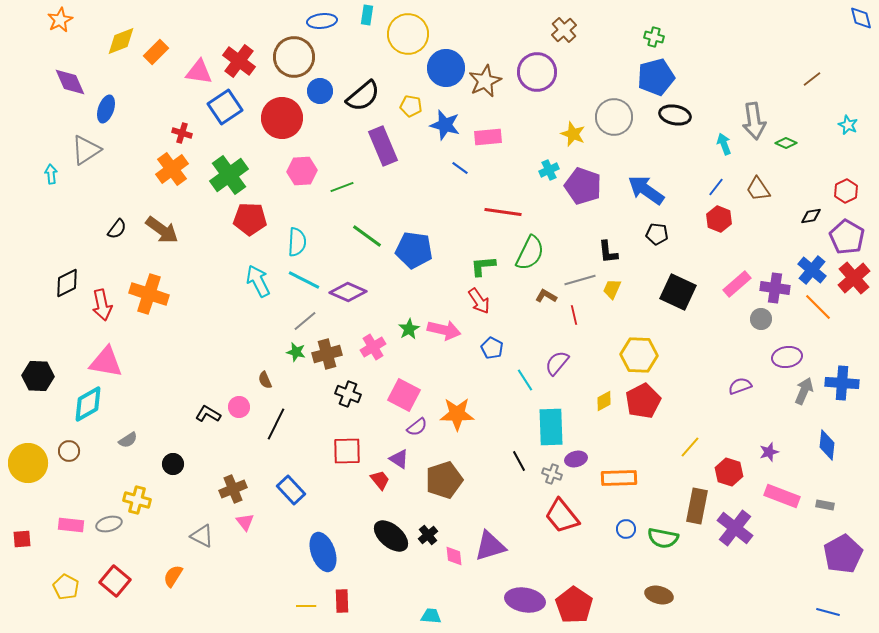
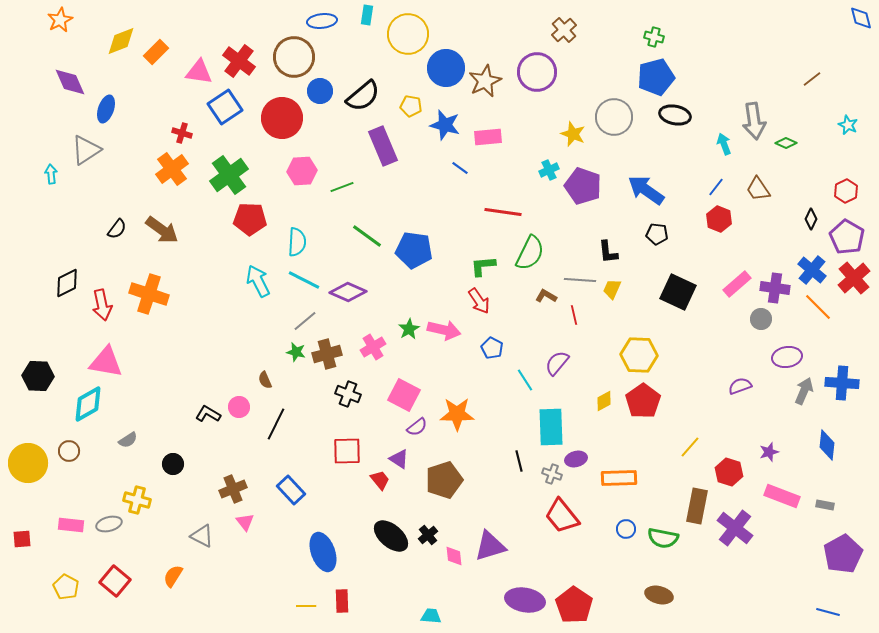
black diamond at (811, 216): moved 3 px down; rotated 55 degrees counterclockwise
gray line at (580, 280): rotated 20 degrees clockwise
red pentagon at (643, 401): rotated 8 degrees counterclockwise
black line at (519, 461): rotated 15 degrees clockwise
